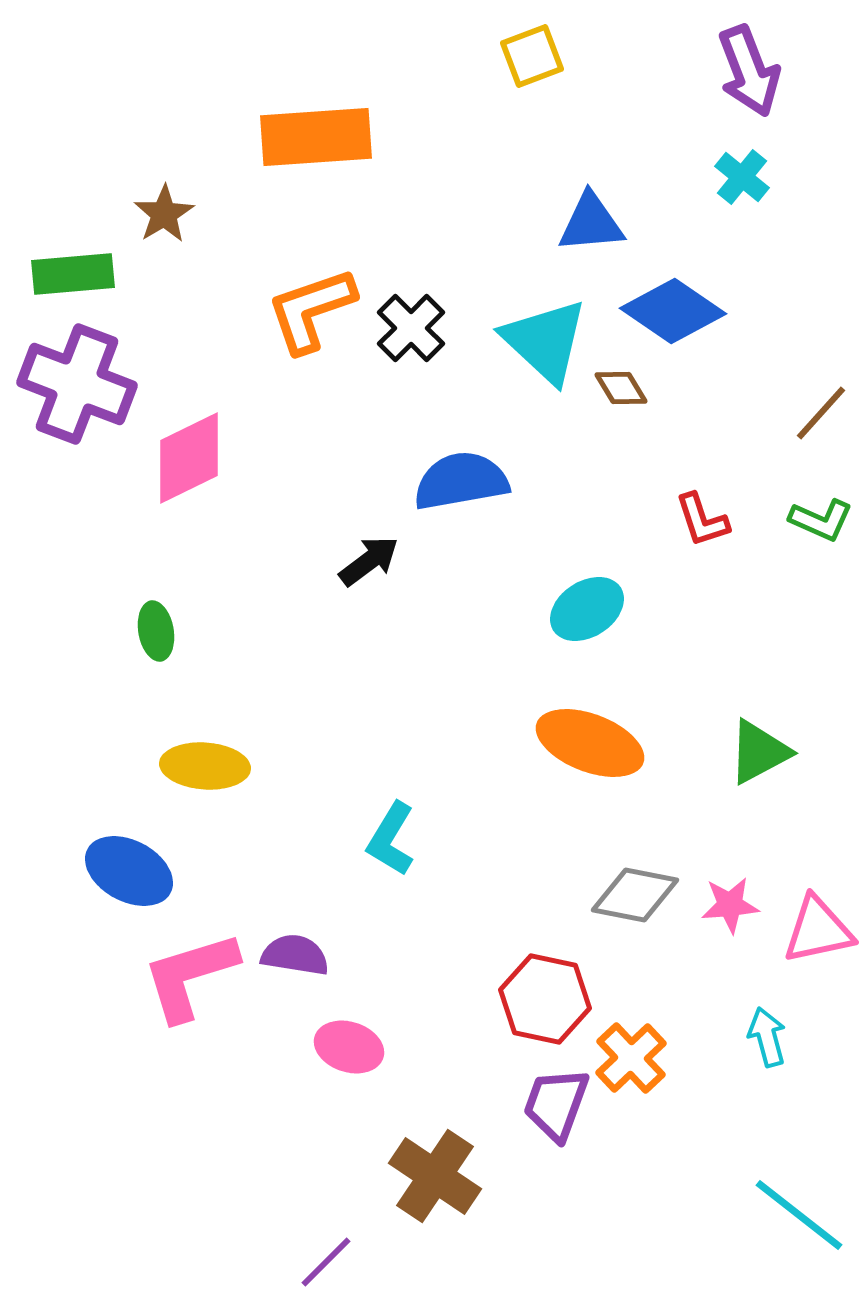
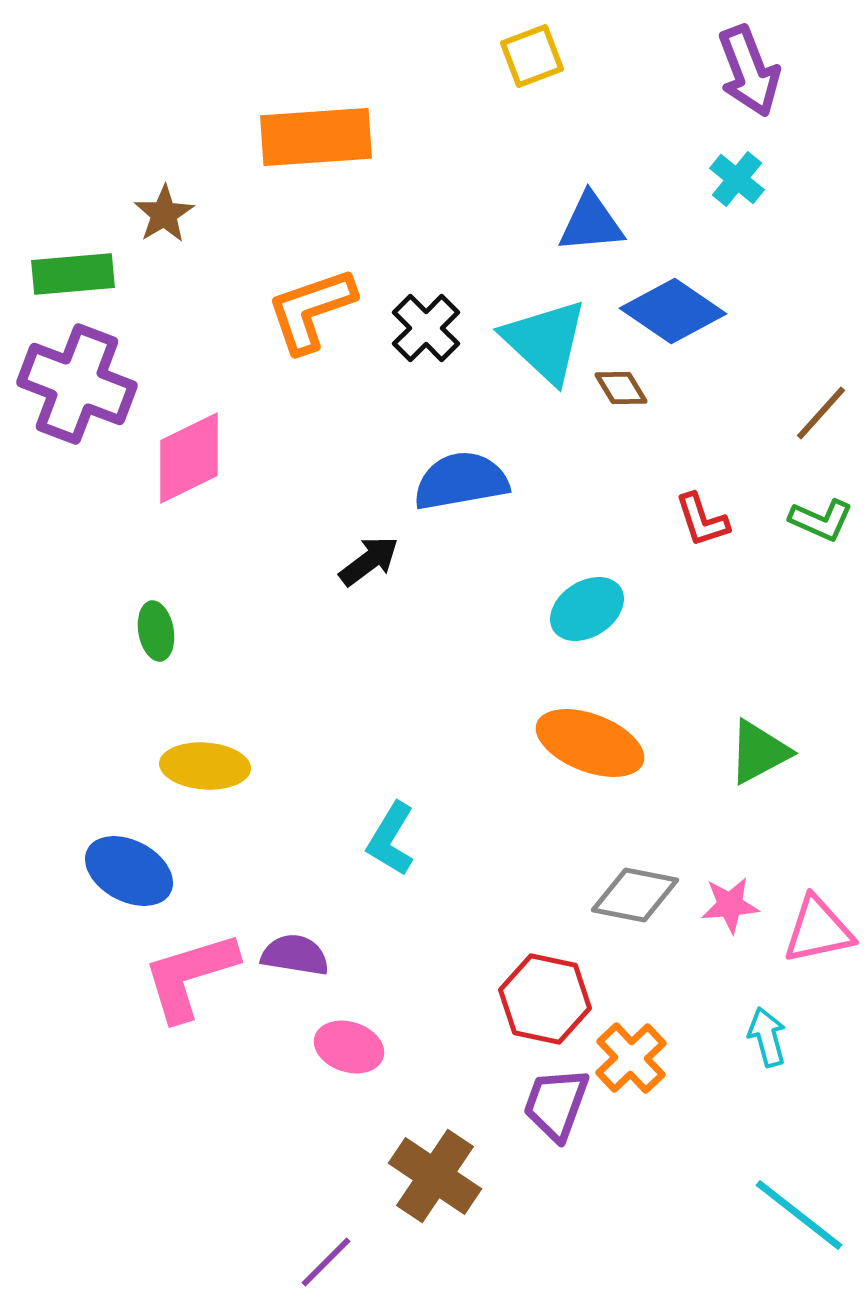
cyan cross: moved 5 px left, 2 px down
black cross: moved 15 px right
